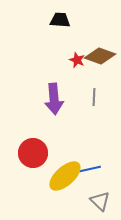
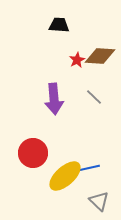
black trapezoid: moved 1 px left, 5 px down
brown diamond: rotated 16 degrees counterclockwise
red star: rotated 21 degrees clockwise
gray line: rotated 48 degrees counterclockwise
blue line: moved 1 px left, 1 px up
gray triangle: moved 1 px left
